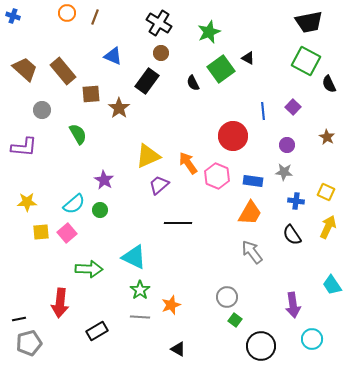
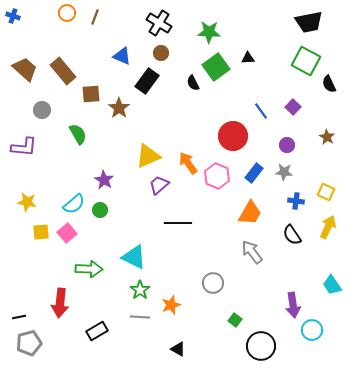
green star at (209, 32): rotated 25 degrees clockwise
blue triangle at (113, 56): moved 9 px right
black triangle at (248, 58): rotated 32 degrees counterclockwise
green square at (221, 69): moved 5 px left, 2 px up
blue line at (263, 111): moved 2 px left; rotated 30 degrees counterclockwise
blue rectangle at (253, 181): moved 1 px right, 8 px up; rotated 60 degrees counterclockwise
yellow star at (27, 202): rotated 12 degrees clockwise
gray circle at (227, 297): moved 14 px left, 14 px up
black line at (19, 319): moved 2 px up
cyan circle at (312, 339): moved 9 px up
